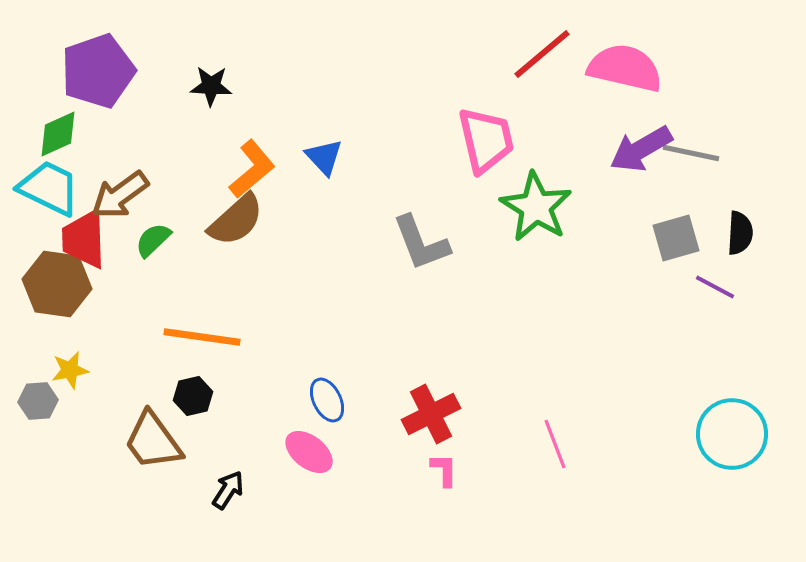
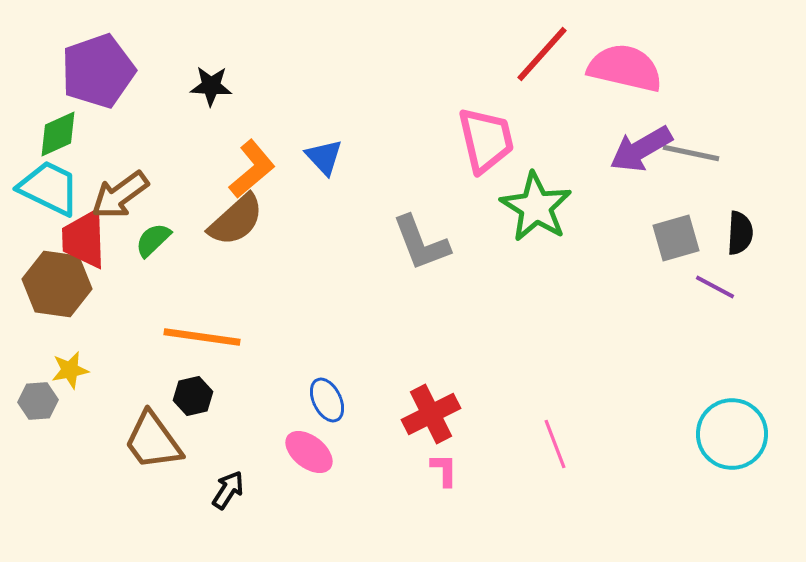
red line: rotated 8 degrees counterclockwise
